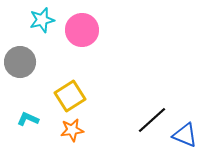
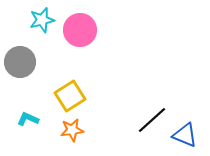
pink circle: moved 2 px left
